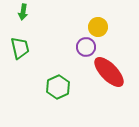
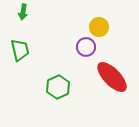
yellow circle: moved 1 px right
green trapezoid: moved 2 px down
red ellipse: moved 3 px right, 5 px down
